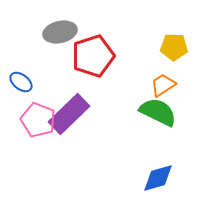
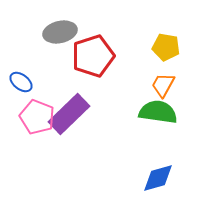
yellow pentagon: moved 8 px left; rotated 8 degrees clockwise
orange trapezoid: rotated 28 degrees counterclockwise
green semicircle: rotated 18 degrees counterclockwise
pink pentagon: moved 1 px left, 3 px up
